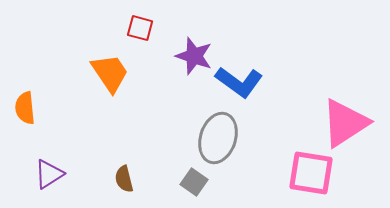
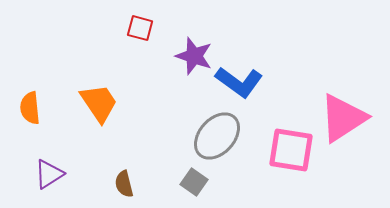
orange trapezoid: moved 11 px left, 30 px down
orange semicircle: moved 5 px right
pink triangle: moved 2 px left, 5 px up
gray ellipse: moved 1 px left, 2 px up; rotated 24 degrees clockwise
pink square: moved 20 px left, 23 px up
brown semicircle: moved 5 px down
